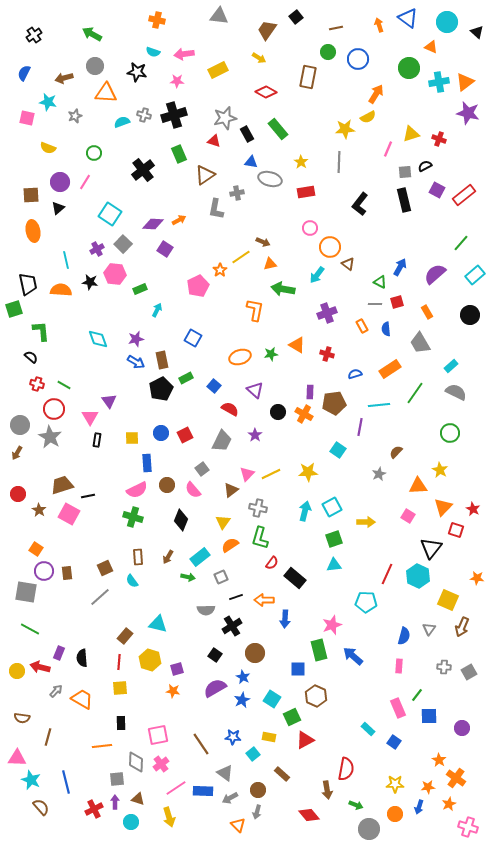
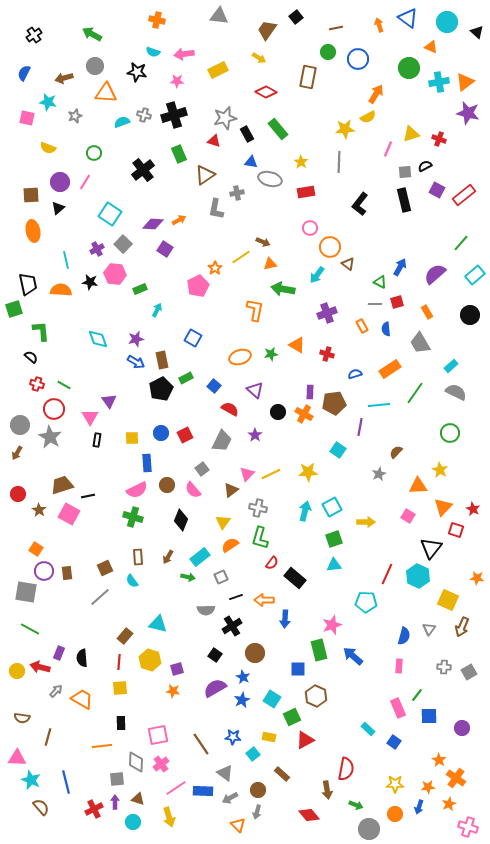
orange star at (220, 270): moved 5 px left, 2 px up
cyan circle at (131, 822): moved 2 px right
